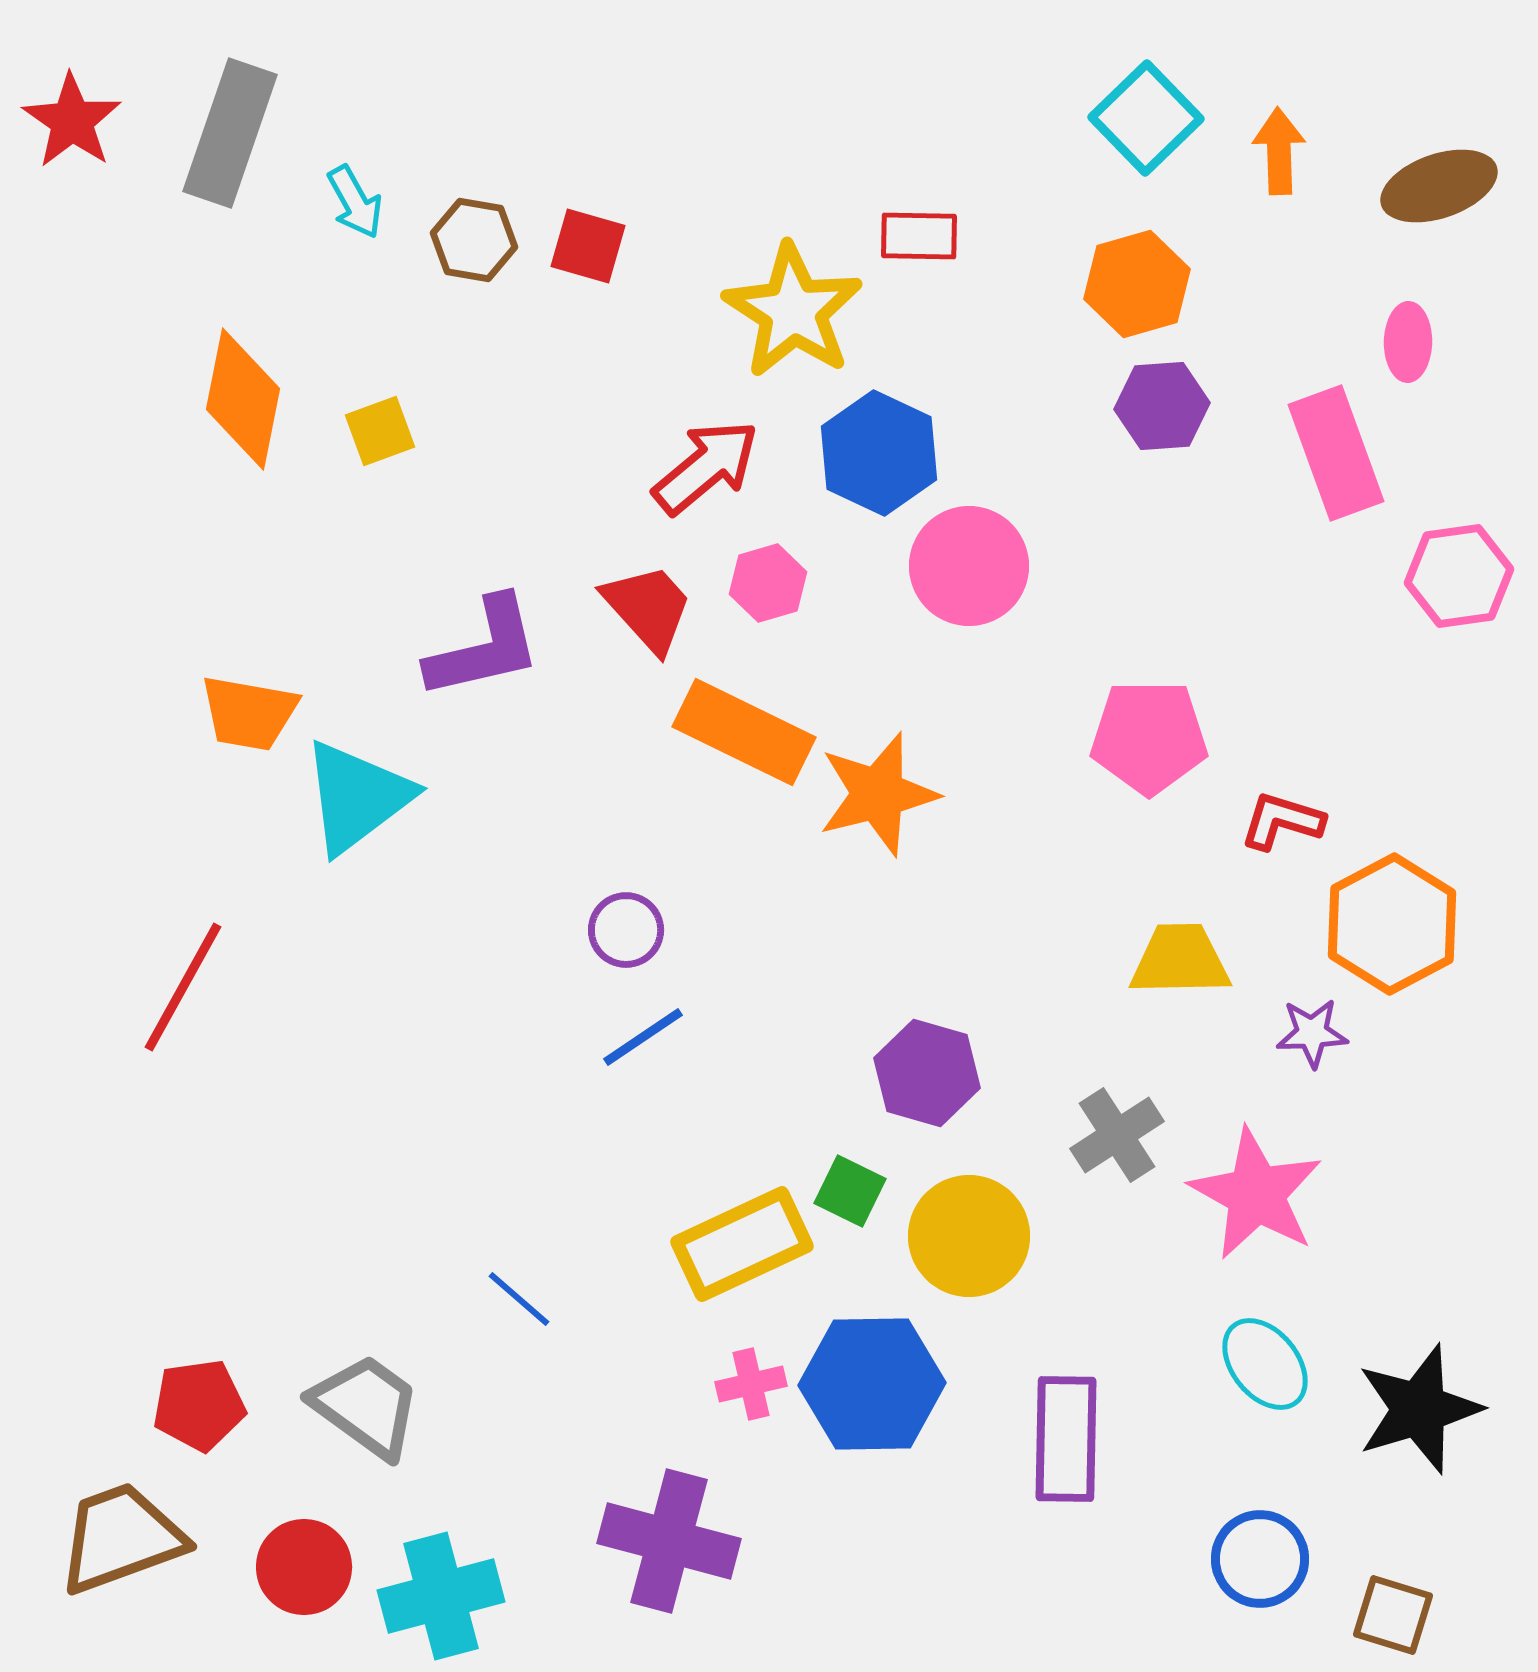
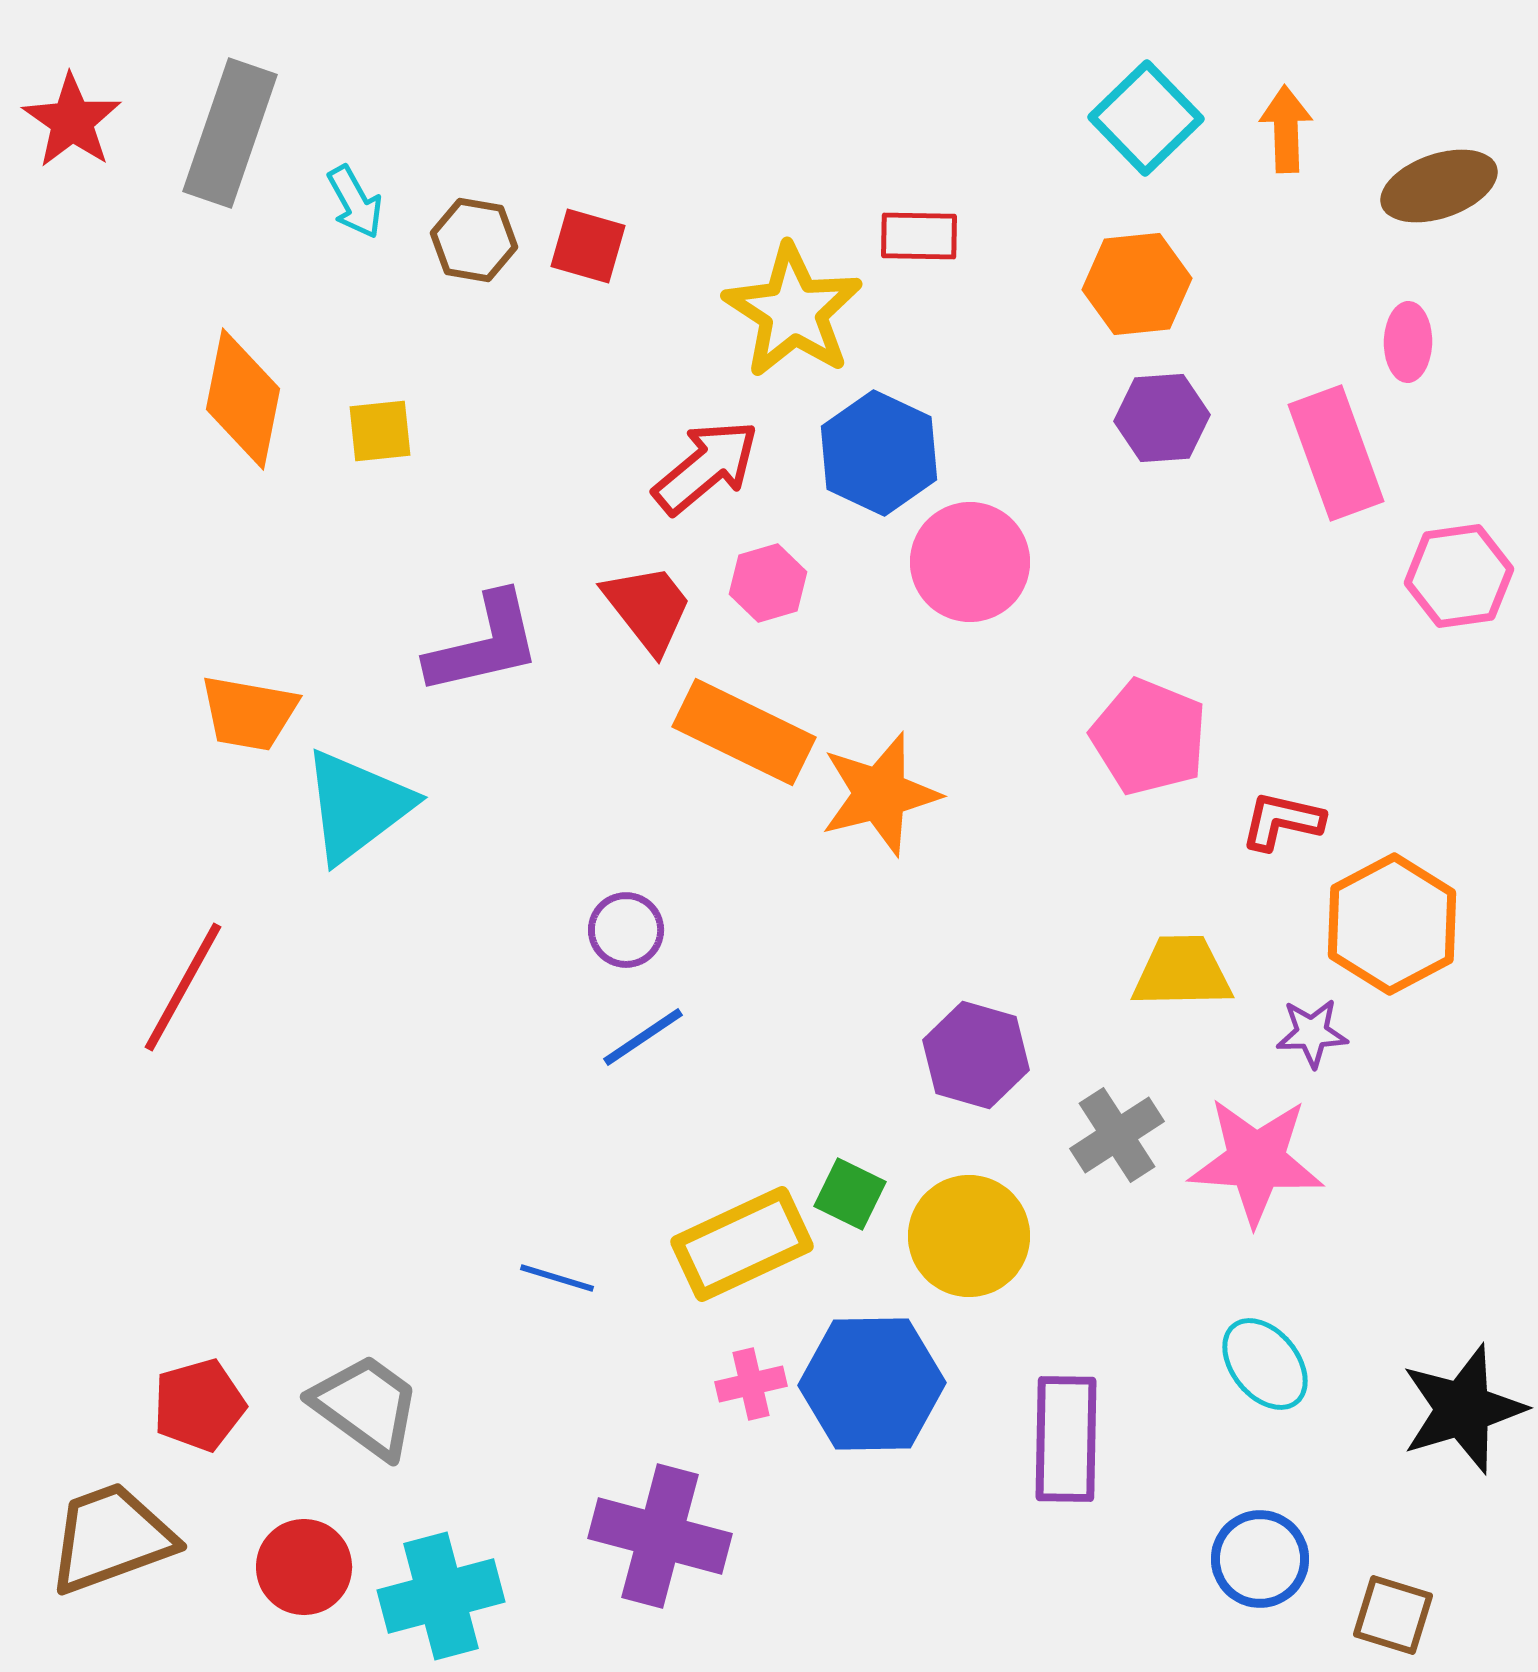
orange arrow at (1279, 151): moved 7 px right, 22 px up
orange hexagon at (1137, 284): rotated 10 degrees clockwise
purple hexagon at (1162, 406): moved 12 px down
yellow square at (380, 431): rotated 14 degrees clockwise
pink circle at (969, 566): moved 1 px right, 4 px up
red trapezoid at (648, 608): rotated 4 degrees clockwise
purple L-shape at (484, 648): moved 4 px up
pink pentagon at (1149, 737): rotated 22 degrees clockwise
orange star at (878, 794): moved 2 px right
cyan triangle at (357, 797): moved 9 px down
red L-shape at (1282, 821): rotated 4 degrees counterclockwise
yellow trapezoid at (1180, 960): moved 2 px right, 12 px down
purple hexagon at (927, 1073): moved 49 px right, 18 px up
green square at (850, 1191): moved 3 px down
pink star at (1256, 1194): moved 33 px up; rotated 25 degrees counterclockwise
blue line at (519, 1299): moved 38 px right, 21 px up; rotated 24 degrees counterclockwise
red pentagon at (199, 1405): rotated 8 degrees counterclockwise
black star at (1419, 1409): moved 44 px right
brown trapezoid at (121, 1538): moved 10 px left
purple cross at (669, 1541): moved 9 px left, 5 px up
